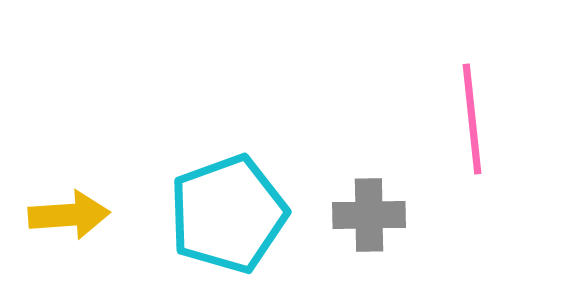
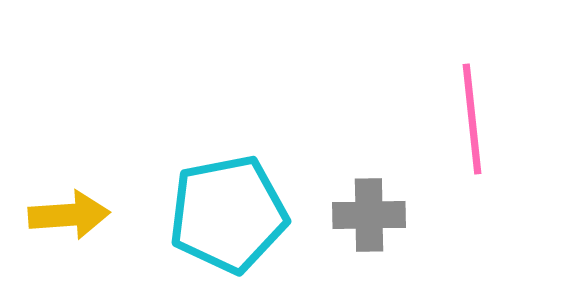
cyan pentagon: rotated 9 degrees clockwise
